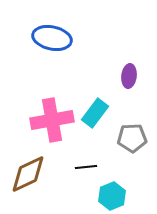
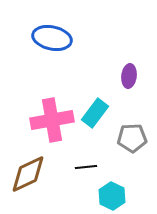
cyan hexagon: rotated 12 degrees counterclockwise
